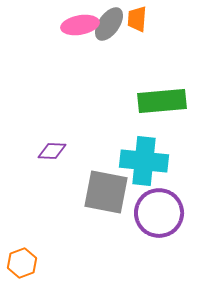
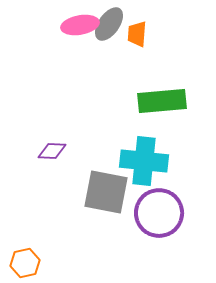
orange trapezoid: moved 15 px down
orange hexagon: moved 3 px right; rotated 8 degrees clockwise
